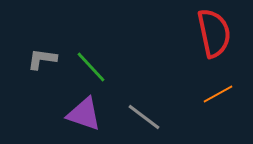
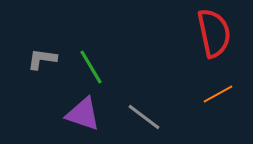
green line: rotated 12 degrees clockwise
purple triangle: moved 1 px left
